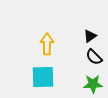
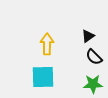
black triangle: moved 2 px left
